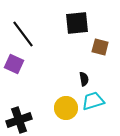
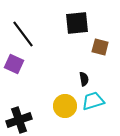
yellow circle: moved 1 px left, 2 px up
